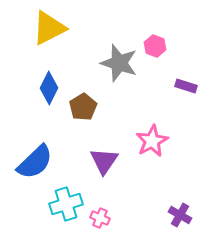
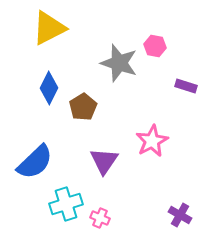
pink hexagon: rotated 10 degrees counterclockwise
